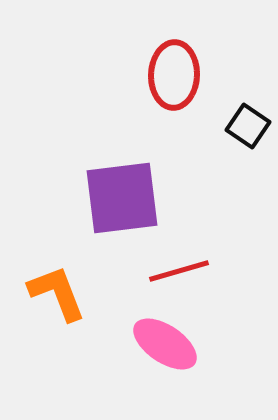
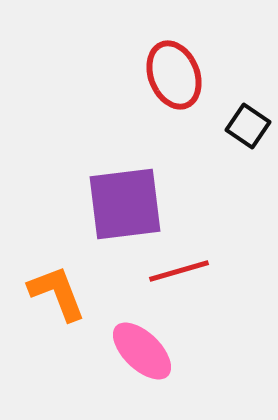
red ellipse: rotated 24 degrees counterclockwise
purple square: moved 3 px right, 6 px down
pink ellipse: moved 23 px left, 7 px down; rotated 10 degrees clockwise
